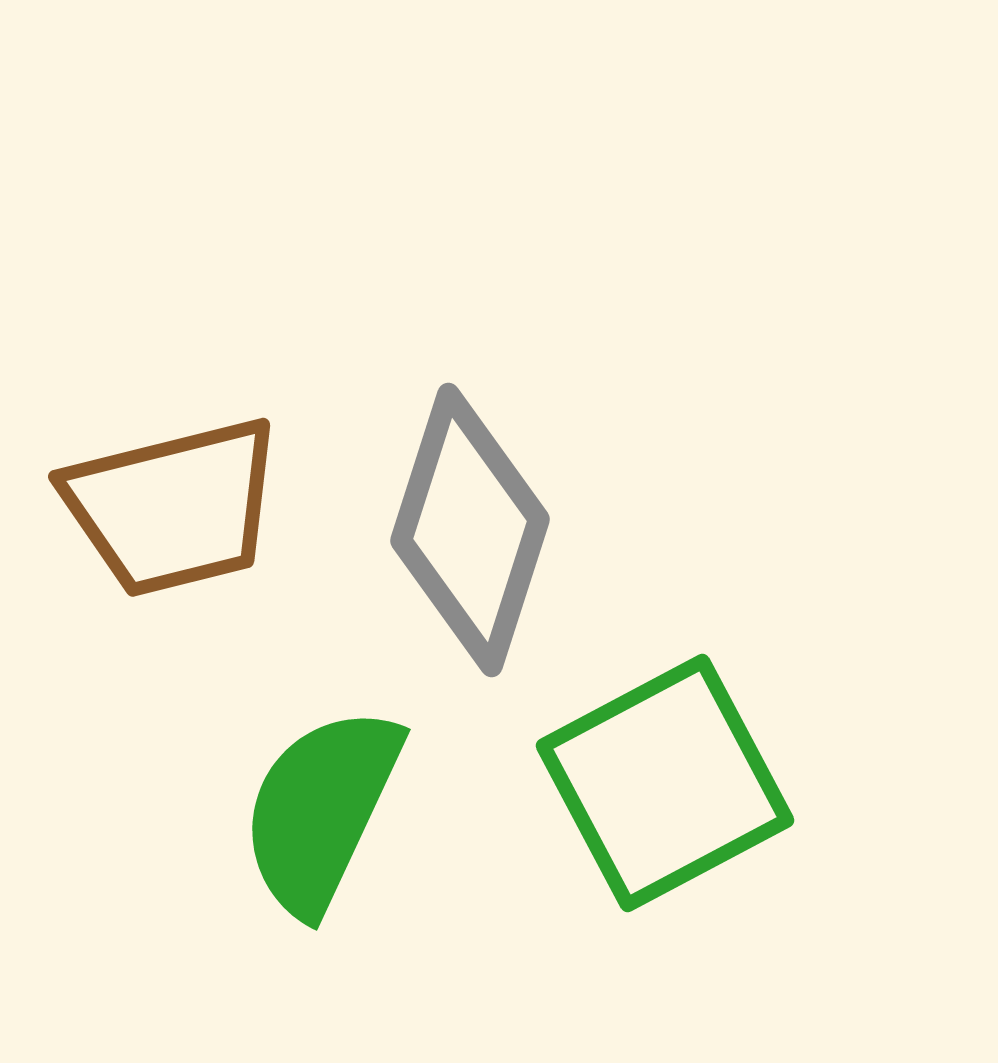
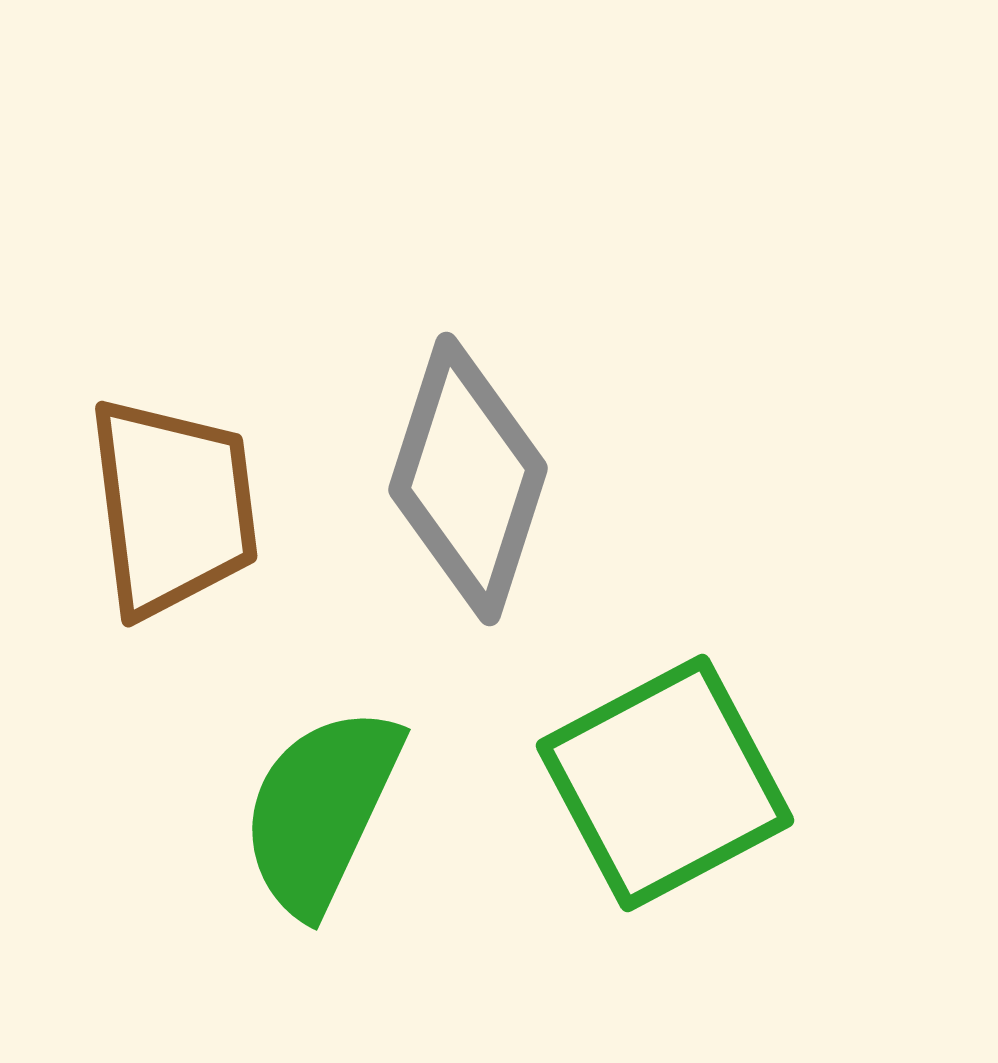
brown trapezoid: rotated 83 degrees counterclockwise
gray diamond: moved 2 px left, 51 px up
